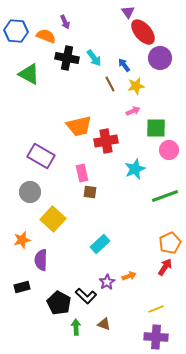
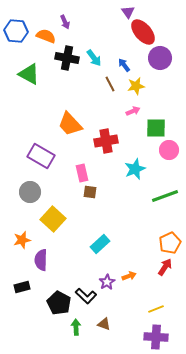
orange trapezoid: moved 9 px left, 2 px up; rotated 60 degrees clockwise
